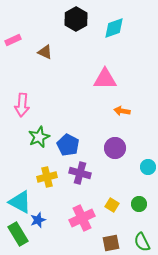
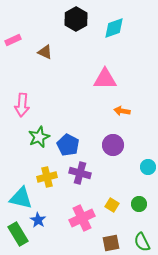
purple circle: moved 2 px left, 3 px up
cyan triangle: moved 1 px right, 4 px up; rotated 15 degrees counterclockwise
blue star: rotated 21 degrees counterclockwise
